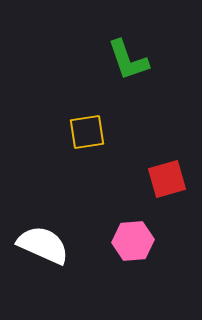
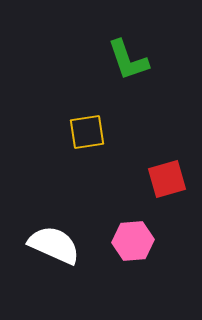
white semicircle: moved 11 px right
